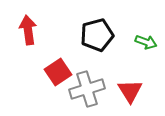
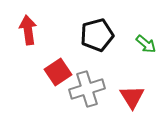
green arrow: moved 2 px down; rotated 20 degrees clockwise
red triangle: moved 2 px right, 6 px down
